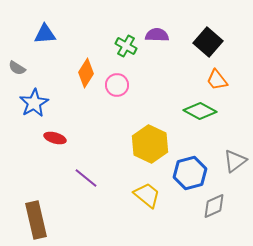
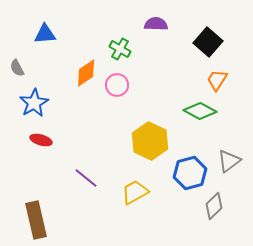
purple semicircle: moved 1 px left, 11 px up
green cross: moved 6 px left, 3 px down
gray semicircle: rotated 30 degrees clockwise
orange diamond: rotated 24 degrees clockwise
orange trapezoid: rotated 70 degrees clockwise
red ellipse: moved 14 px left, 2 px down
yellow hexagon: moved 3 px up
gray triangle: moved 6 px left
yellow trapezoid: moved 12 px left, 3 px up; rotated 68 degrees counterclockwise
gray diamond: rotated 20 degrees counterclockwise
